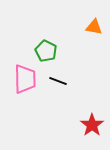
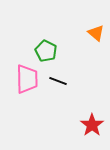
orange triangle: moved 2 px right, 6 px down; rotated 30 degrees clockwise
pink trapezoid: moved 2 px right
